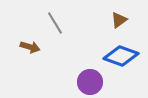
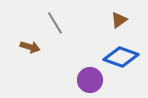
blue diamond: moved 1 px down
purple circle: moved 2 px up
